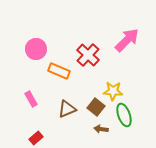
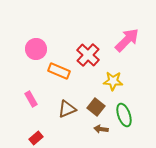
yellow star: moved 10 px up
